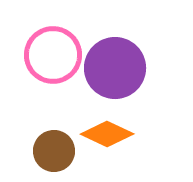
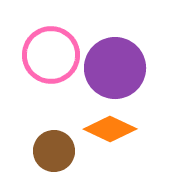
pink circle: moved 2 px left
orange diamond: moved 3 px right, 5 px up
